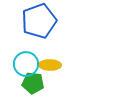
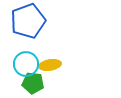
blue pentagon: moved 11 px left
yellow ellipse: rotated 10 degrees counterclockwise
